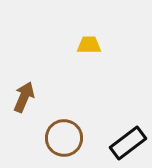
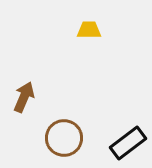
yellow trapezoid: moved 15 px up
